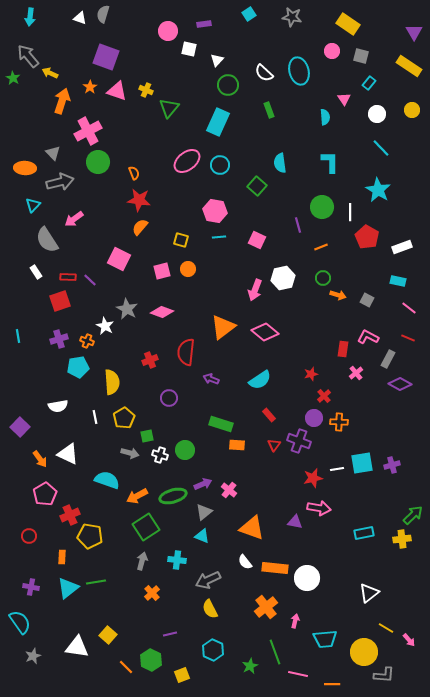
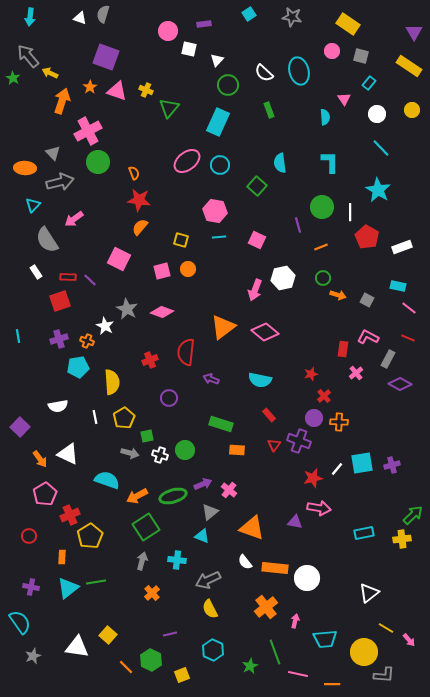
cyan rectangle at (398, 281): moved 5 px down
cyan semicircle at (260, 380): rotated 45 degrees clockwise
orange rectangle at (237, 445): moved 5 px down
white line at (337, 469): rotated 40 degrees counterclockwise
gray triangle at (204, 512): moved 6 px right
yellow pentagon at (90, 536): rotated 30 degrees clockwise
